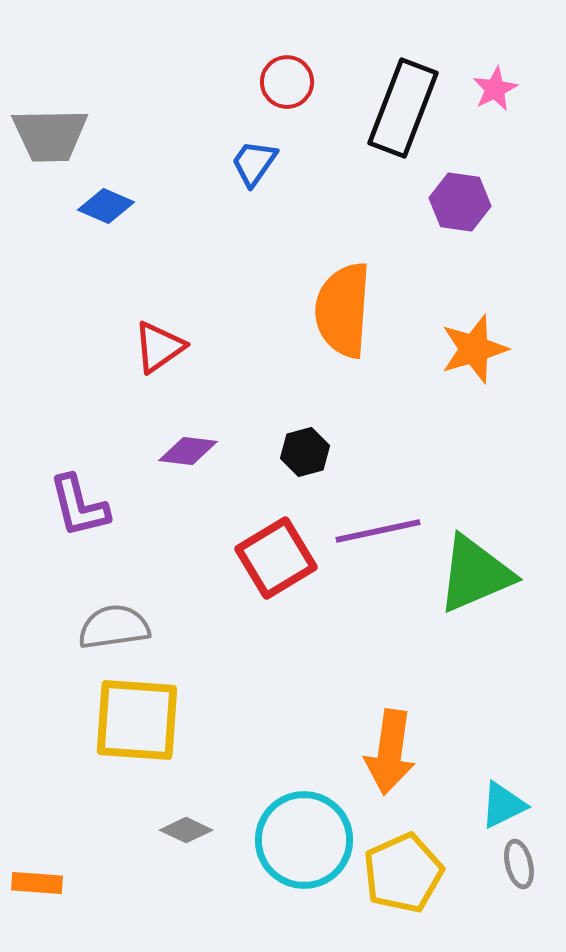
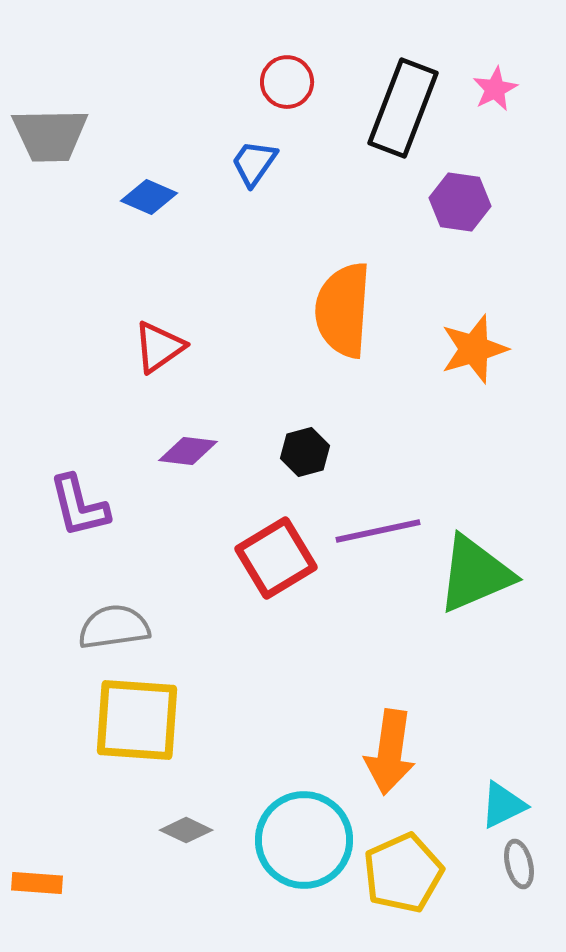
blue diamond: moved 43 px right, 9 px up
